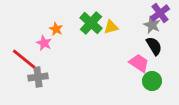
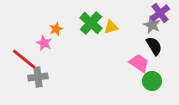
orange star: rotated 24 degrees clockwise
